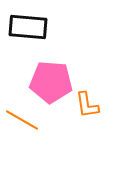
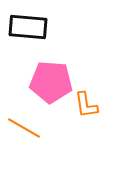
orange L-shape: moved 1 px left
orange line: moved 2 px right, 8 px down
